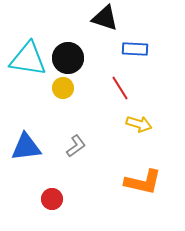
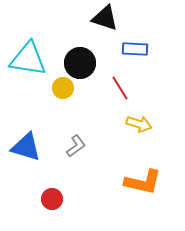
black circle: moved 12 px right, 5 px down
blue triangle: rotated 24 degrees clockwise
